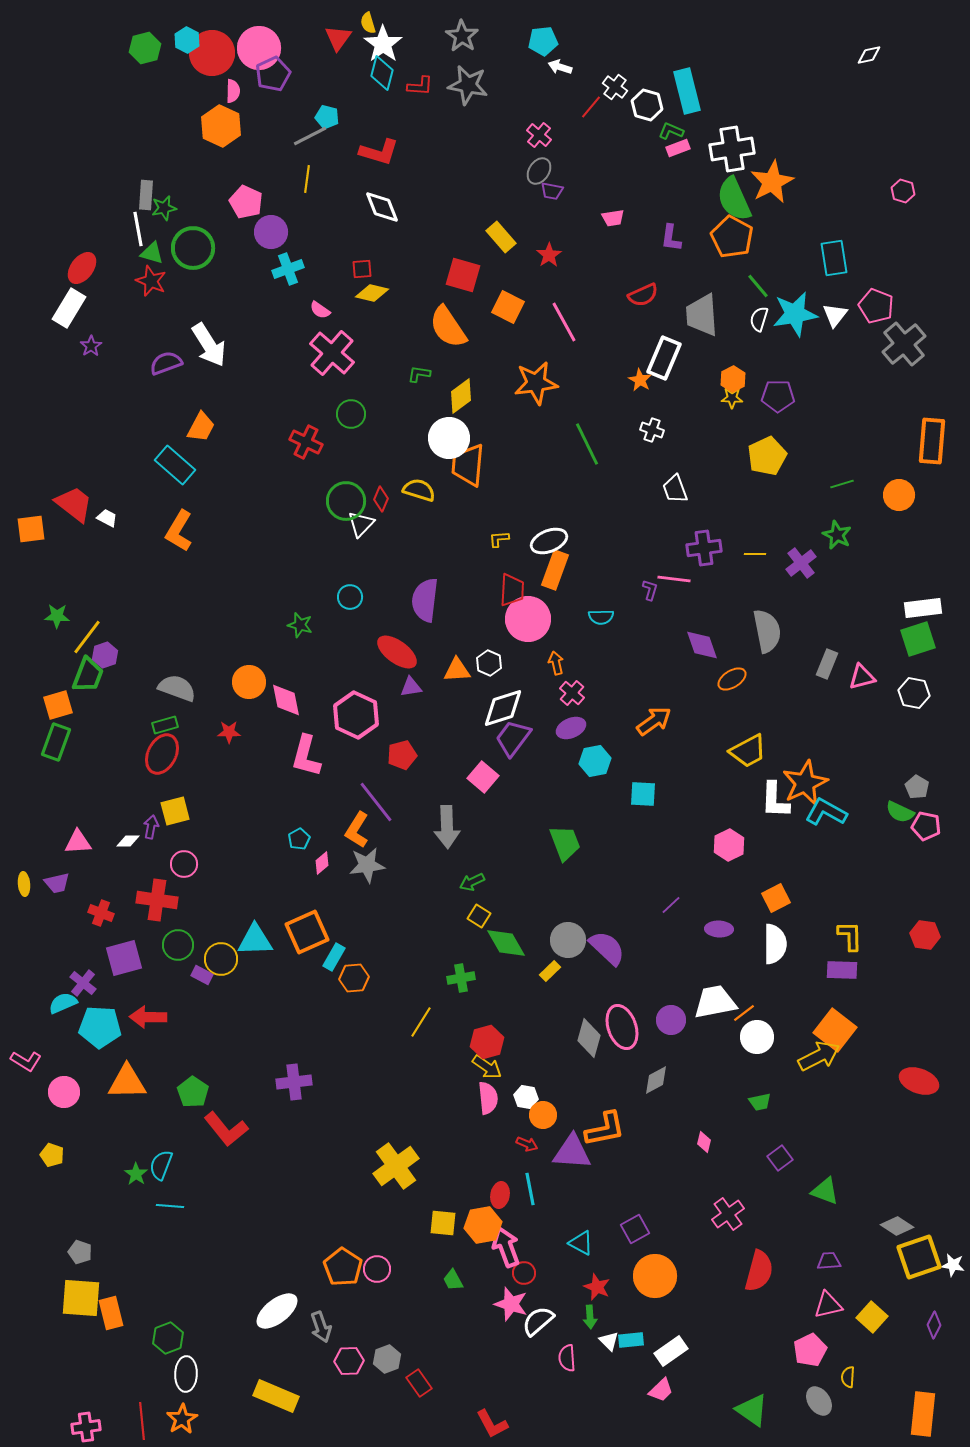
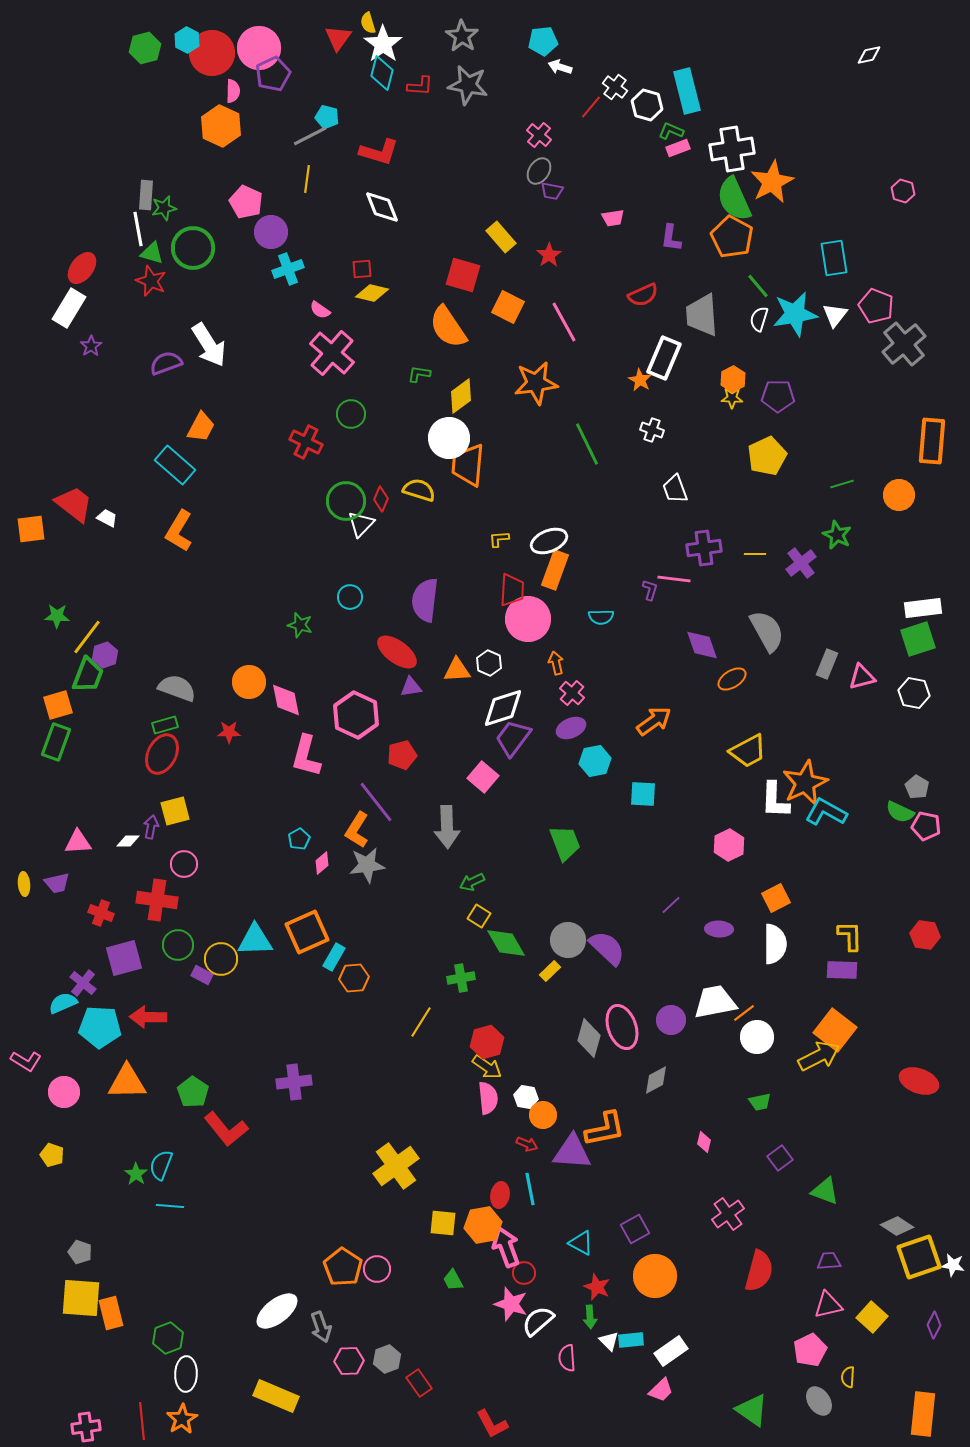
gray semicircle at (767, 631): rotated 18 degrees counterclockwise
